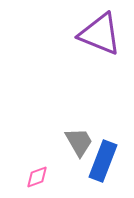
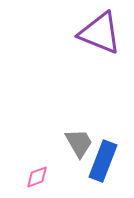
purple triangle: moved 1 px up
gray trapezoid: moved 1 px down
